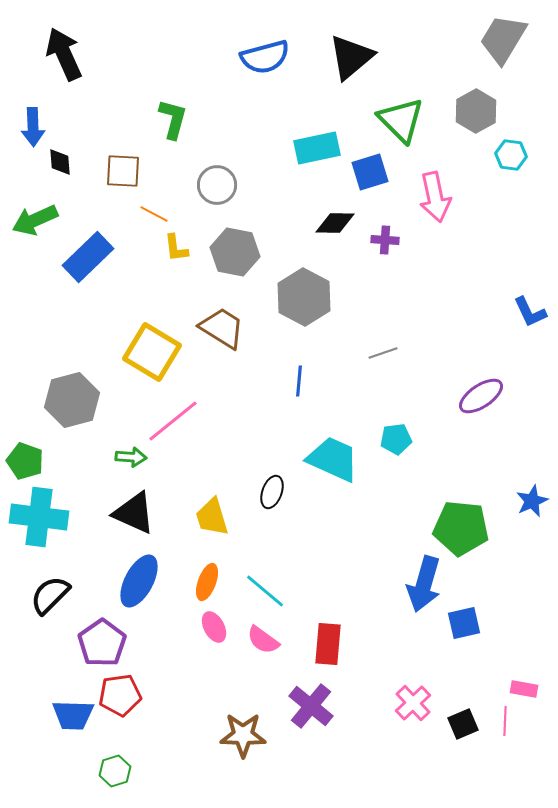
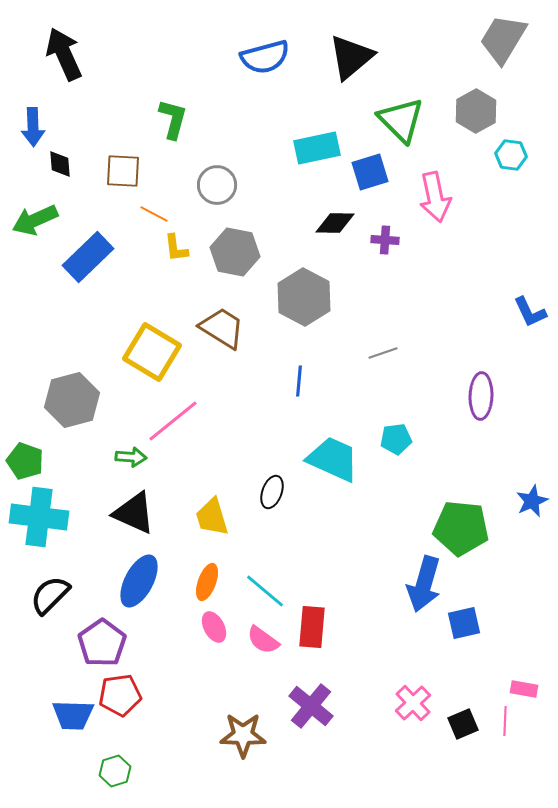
black diamond at (60, 162): moved 2 px down
purple ellipse at (481, 396): rotated 54 degrees counterclockwise
red rectangle at (328, 644): moved 16 px left, 17 px up
